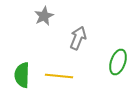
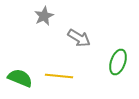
gray arrow: moved 1 px right; rotated 100 degrees clockwise
green semicircle: moved 2 px left, 3 px down; rotated 110 degrees clockwise
